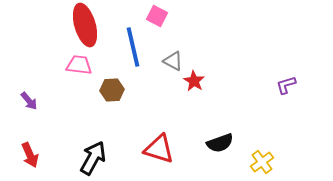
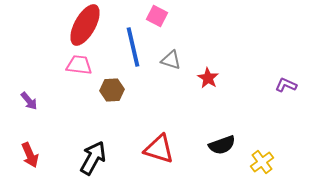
red ellipse: rotated 45 degrees clockwise
gray triangle: moved 2 px left, 1 px up; rotated 10 degrees counterclockwise
red star: moved 14 px right, 3 px up
purple L-shape: rotated 40 degrees clockwise
black semicircle: moved 2 px right, 2 px down
